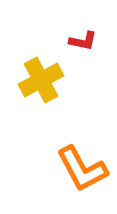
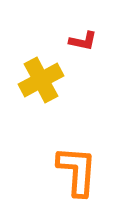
orange L-shape: moved 5 px left, 2 px down; rotated 148 degrees counterclockwise
